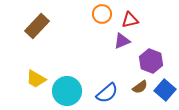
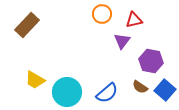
red triangle: moved 4 px right
brown rectangle: moved 10 px left, 1 px up
purple triangle: rotated 30 degrees counterclockwise
purple hexagon: rotated 10 degrees counterclockwise
yellow trapezoid: moved 1 px left, 1 px down
brown semicircle: rotated 70 degrees clockwise
cyan circle: moved 1 px down
